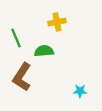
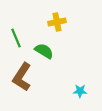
green semicircle: rotated 36 degrees clockwise
